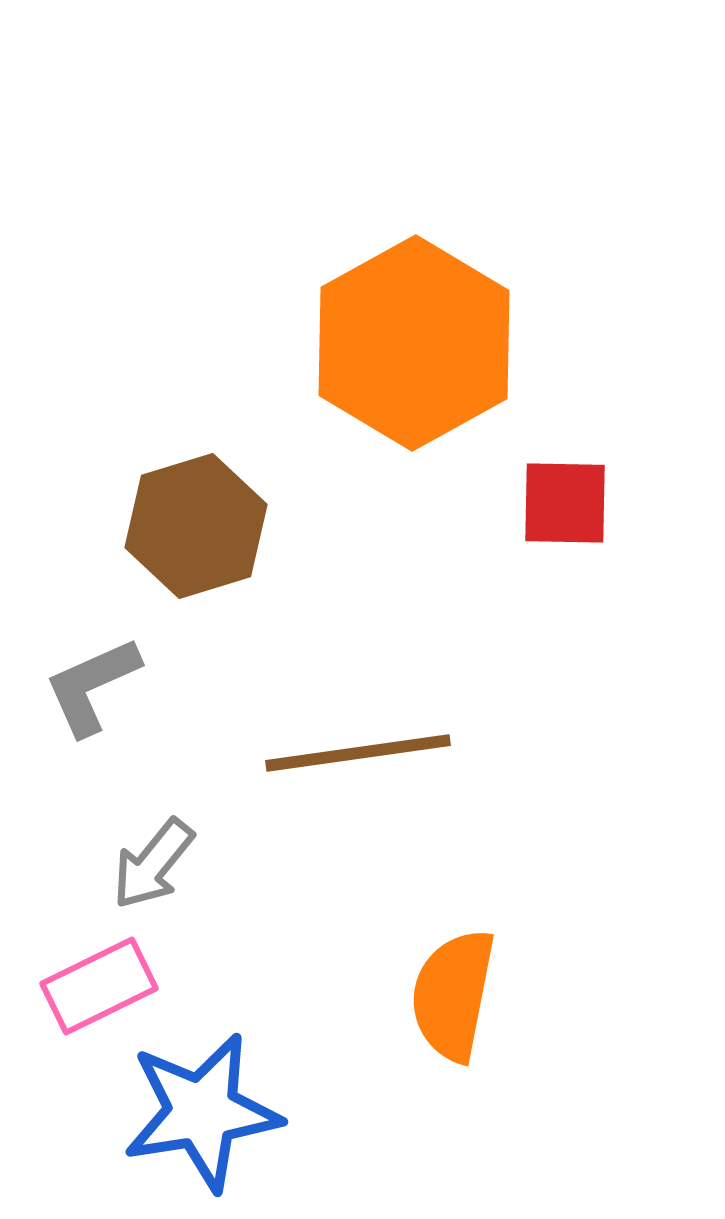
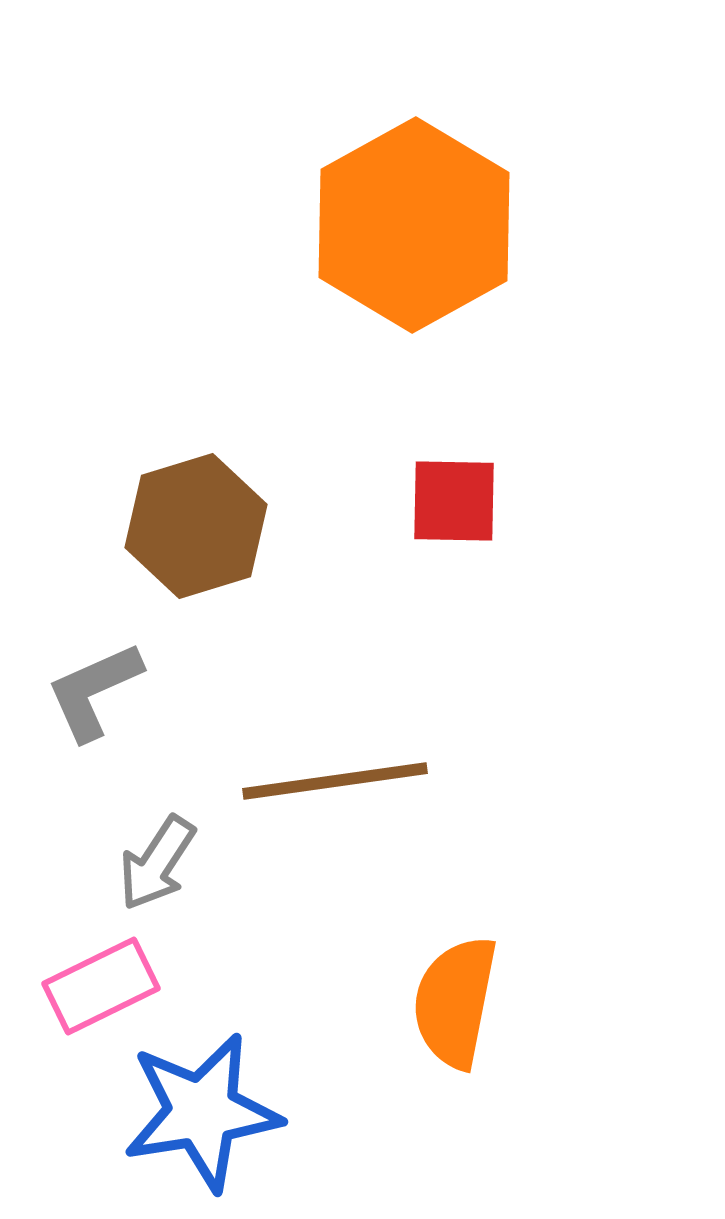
orange hexagon: moved 118 px up
red square: moved 111 px left, 2 px up
gray L-shape: moved 2 px right, 5 px down
brown line: moved 23 px left, 28 px down
gray arrow: moved 4 px right, 1 px up; rotated 6 degrees counterclockwise
pink rectangle: moved 2 px right
orange semicircle: moved 2 px right, 7 px down
